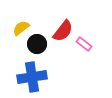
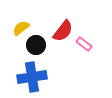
black circle: moved 1 px left, 1 px down
